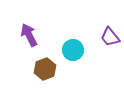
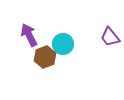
cyan circle: moved 10 px left, 6 px up
brown hexagon: moved 12 px up
